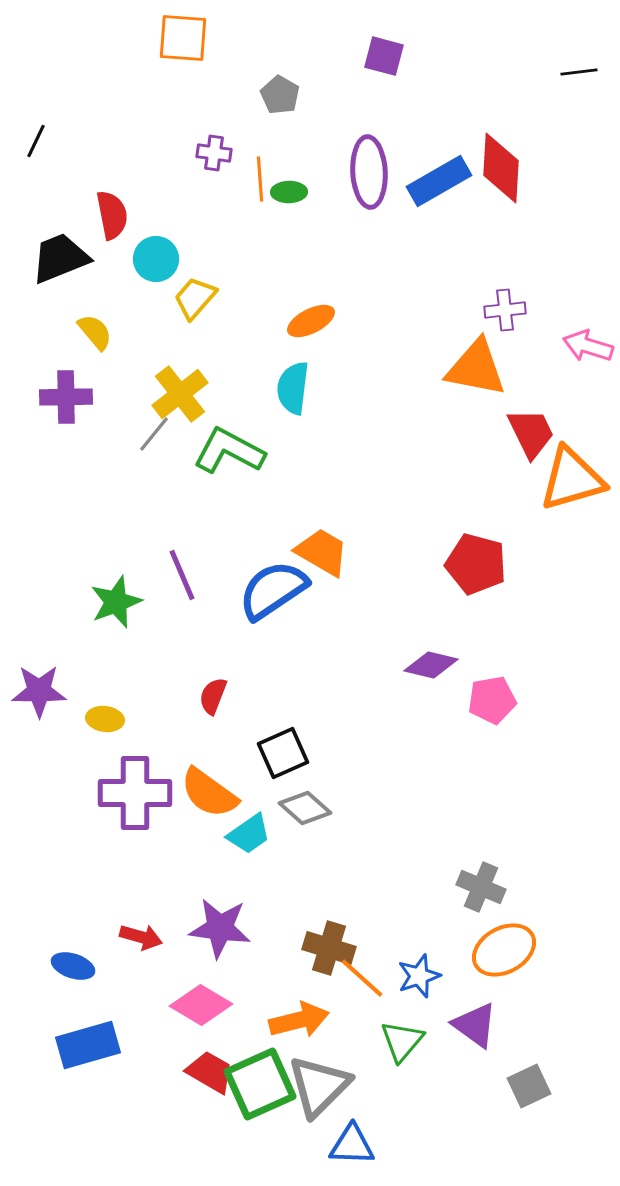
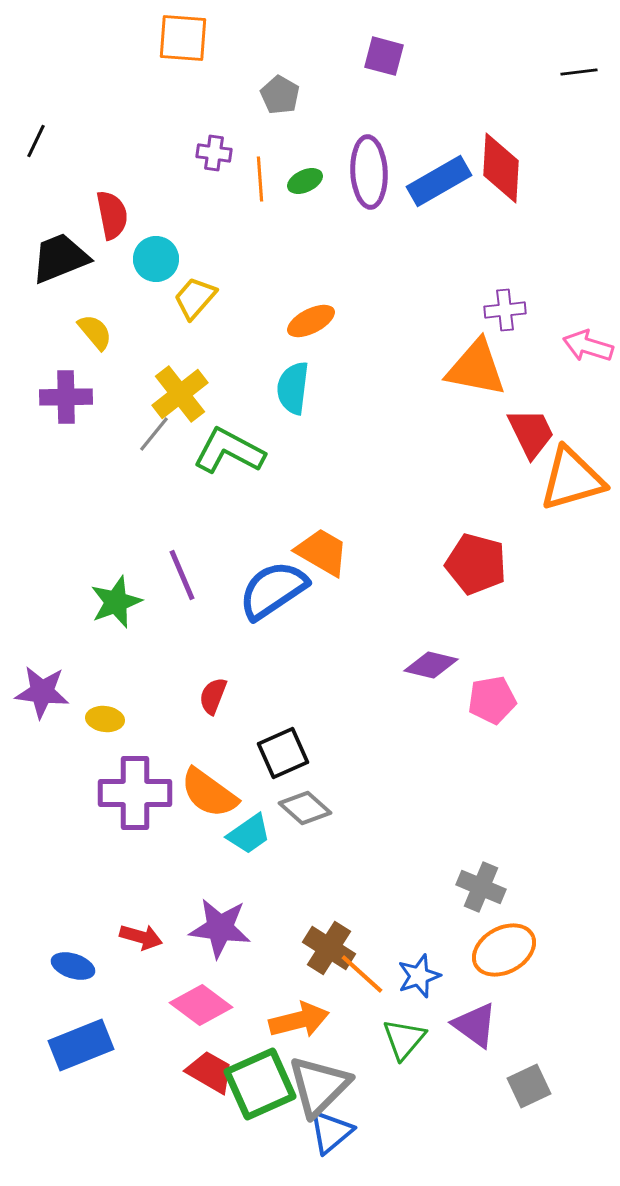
green ellipse at (289, 192): moved 16 px right, 11 px up; rotated 24 degrees counterclockwise
purple star at (39, 691): moved 3 px right, 1 px down; rotated 6 degrees clockwise
brown cross at (329, 948): rotated 15 degrees clockwise
orange line at (362, 978): moved 4 px up
pink diamond at (201, 1005): rotated 6 degrees clockwise
green triangle at (402, 1041): moved 2 px right, 2 px up
blue rectangle at (88, 1045): moved 7 px left; rotated 6 degrees counterclockwise
blue triangle at (352, 1145): moved 21 px left, 13 px up; rotated 42 degrees counterclockwise
